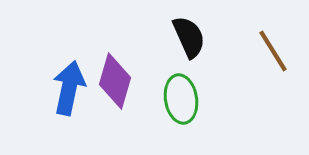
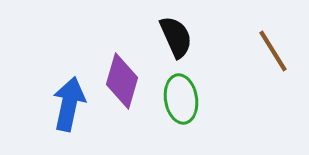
black semicircle: moved 13 px left
purple diamond: moved 7 px right
blue arrow: moved 16 px down
